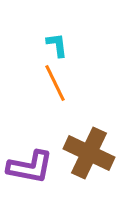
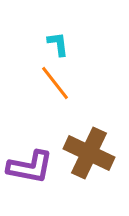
cyan L-shape: moved 1 px right, 1 px up
orange line: rotated 12 degrees counterclockwise
